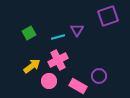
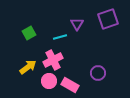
purple square: moved 3 px down
purple triangle: moved 6 px up
cyan line: moved 2 px right
pink cross: moved 5 px left
yellow arrow: moved 4 px left, 1 px down
purple circle: moved 1 px left, 3 px up
pink rectangle: moved 8 px left, 1 px up
